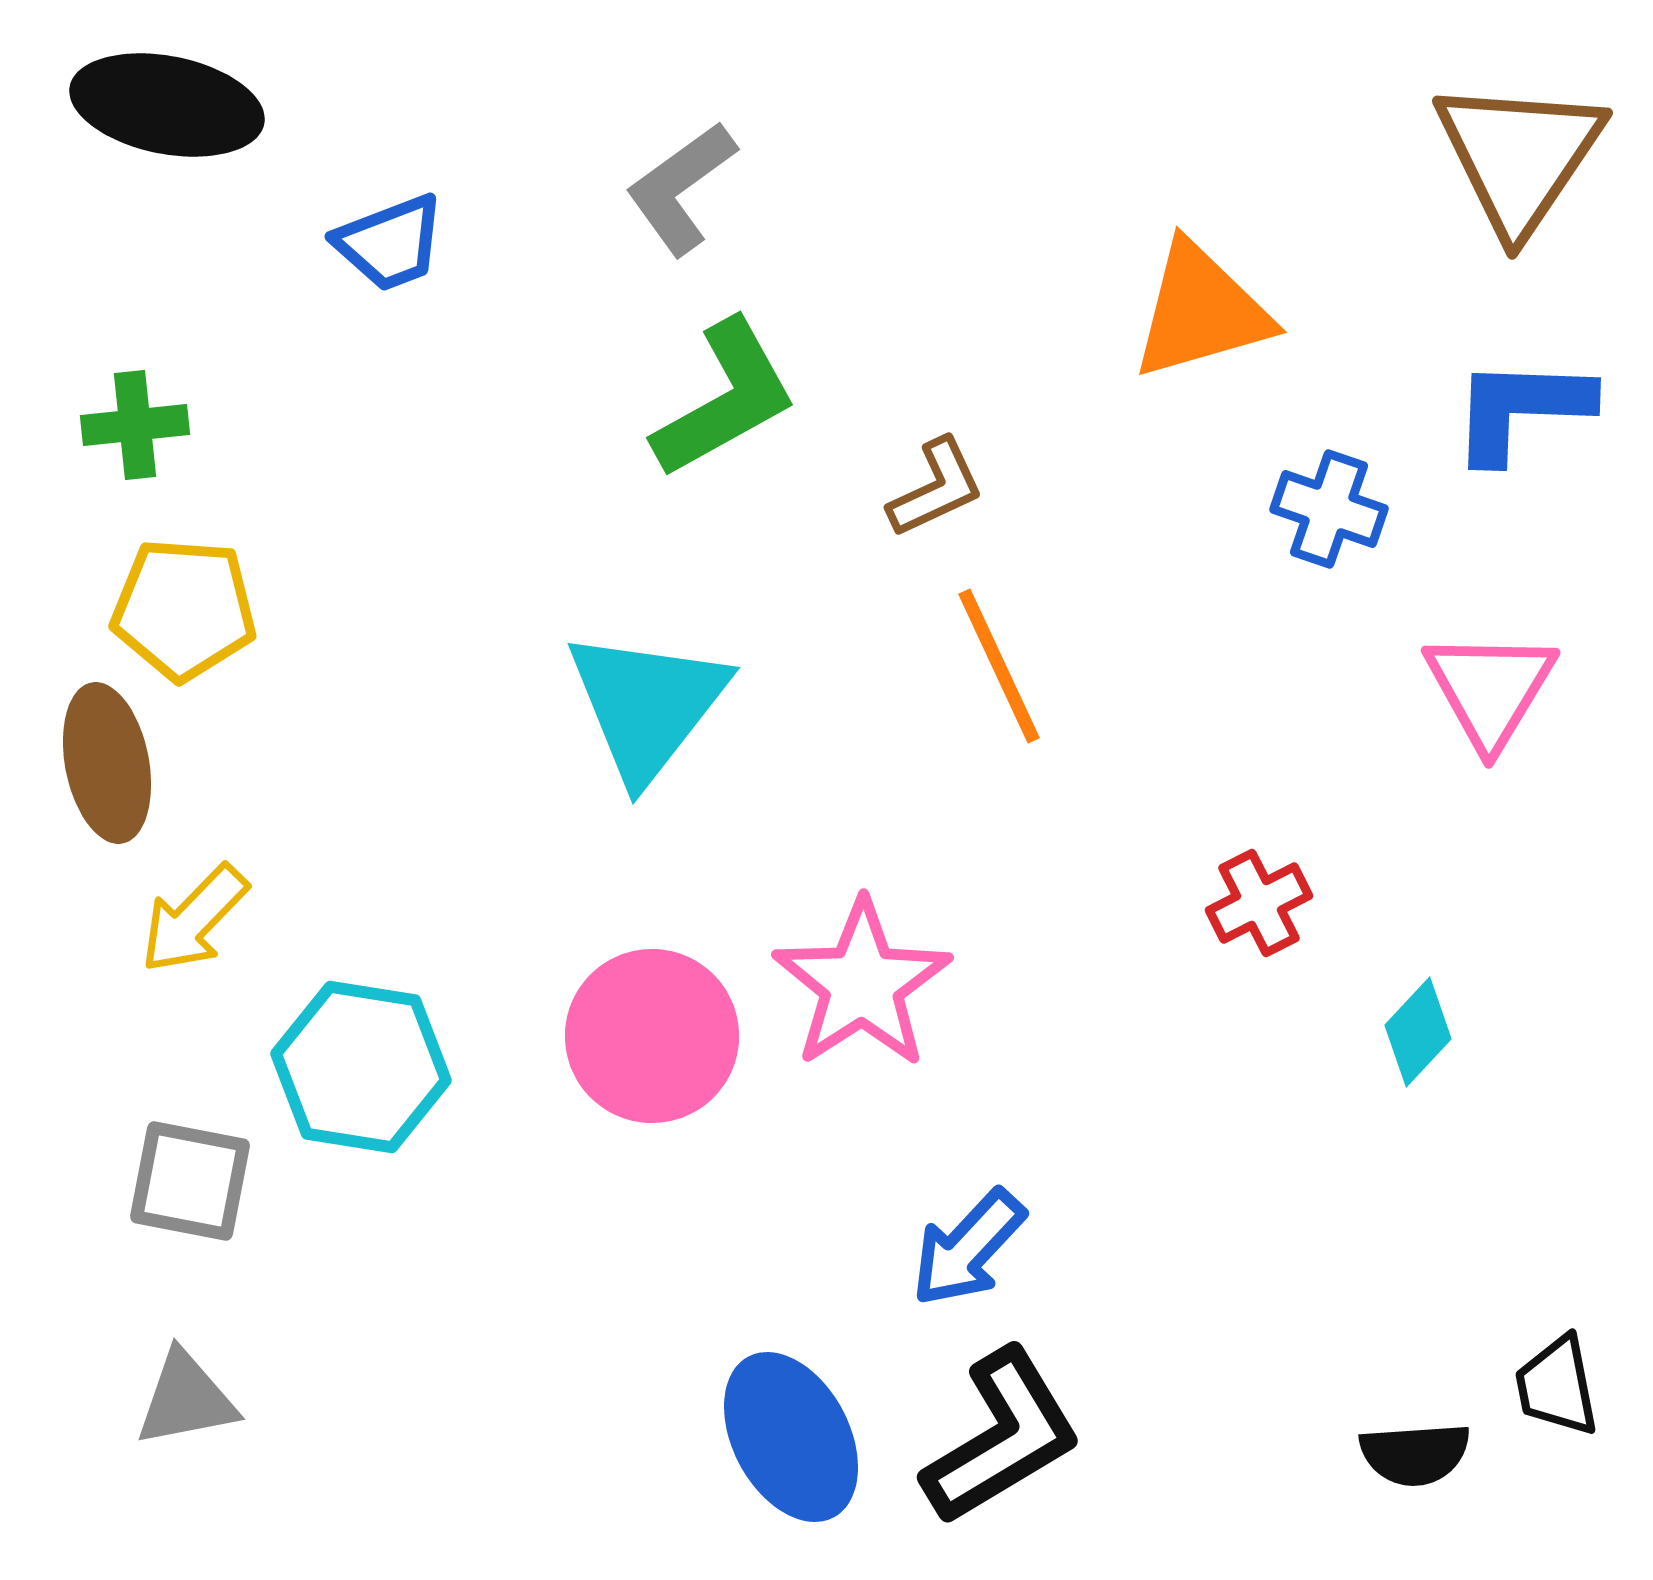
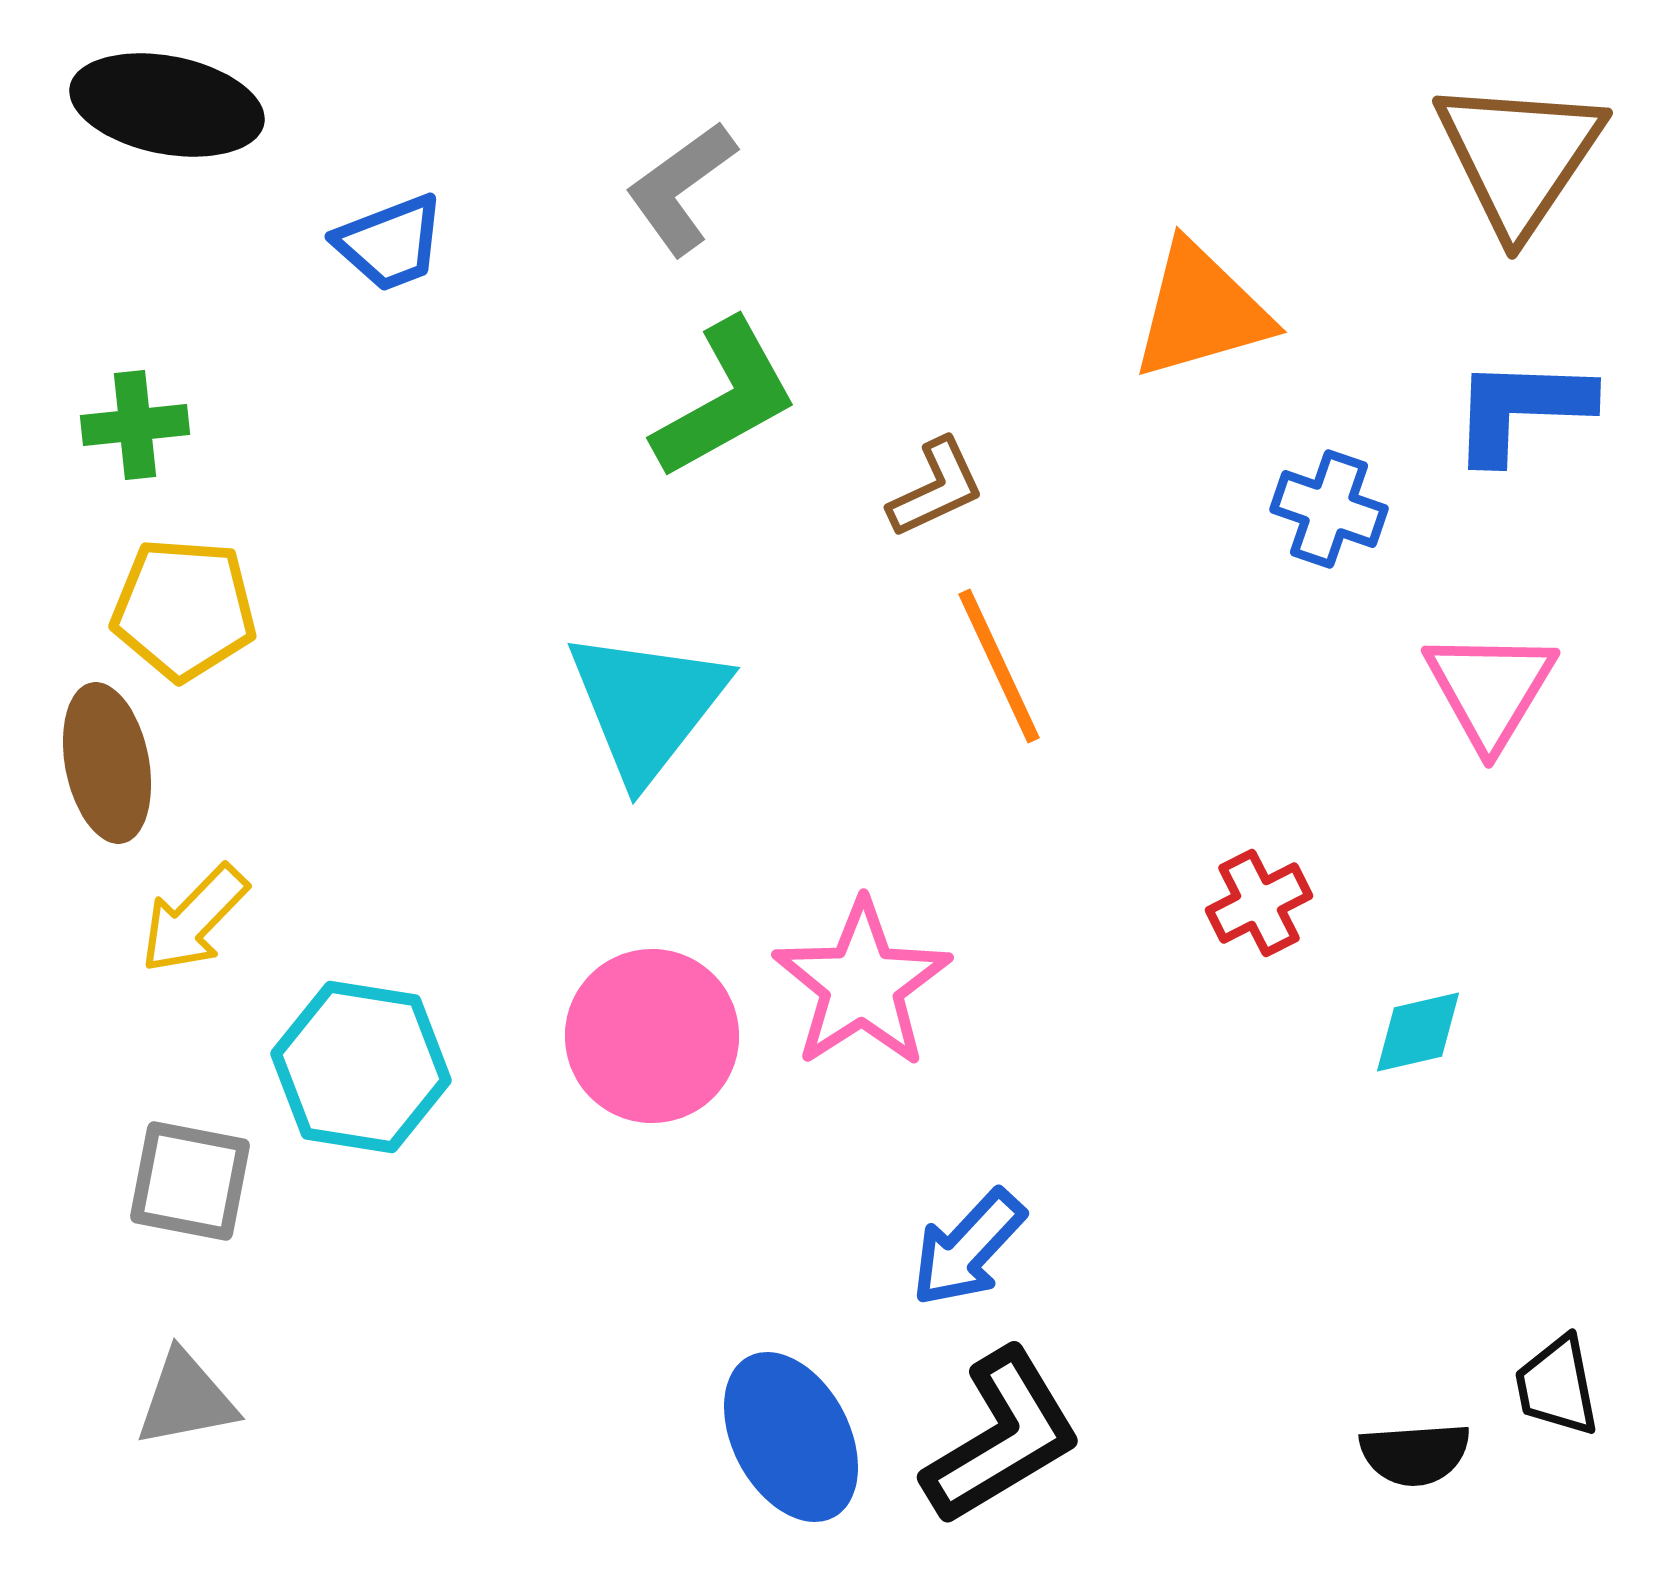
cyan diamond: rotated 34 degrees clockwise
